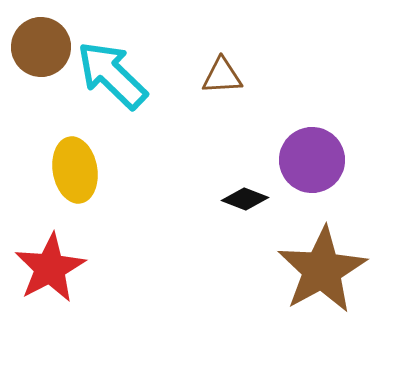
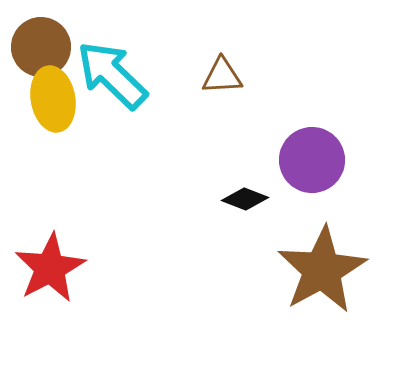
yellow ellipse: moved 22 px left, 71 px up
